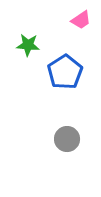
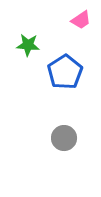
gray circle: moved 3 px left, 1 px up
